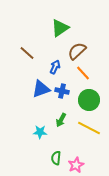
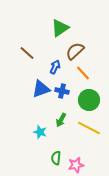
brown semicircle: moved 2 px left
cyan star: rotated 16 degrees clockwise
pink star: rotated 14 degrees clockwise
